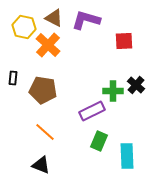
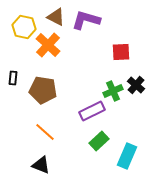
brown triangle: moved 2 px right, 1 px up
red square: moved 3 px left, 11 px down
green cross: rotated 24 degrees counterclockwise
green rectangle: rotated 24 degrees clockwise
cyan rectangle: rotated 25 degrees clockwise
